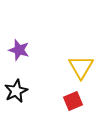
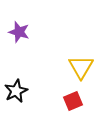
purple star: moved 18 px up
